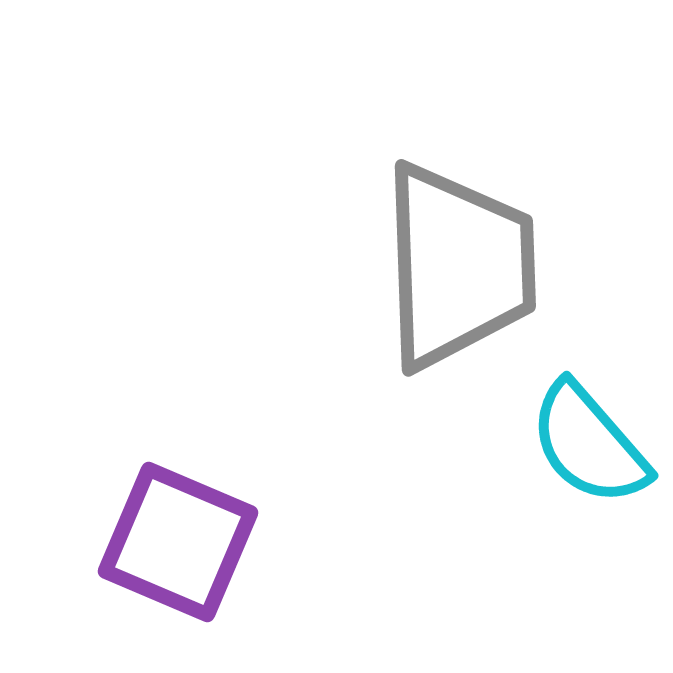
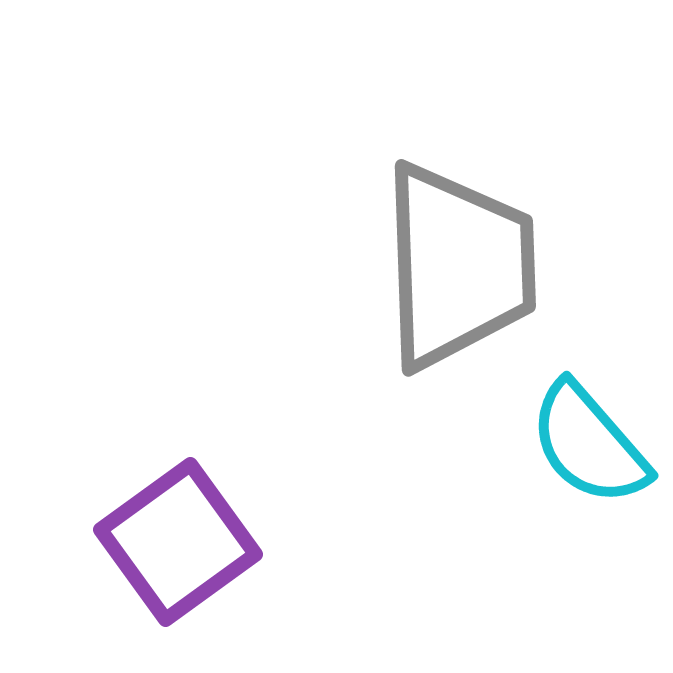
purple square: rotated 31 degrees clockwise
